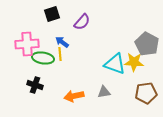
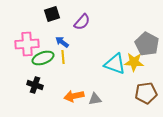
yellow line: moved 3 px right, 3 px down
green ellipse: rotated 30 degrees counterclockwise
gray triangle: moved 9 px left, 7 px down
